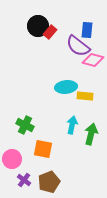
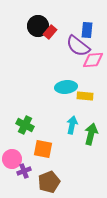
pink diamond: rotated 20 degrees counterclockwise
purple cross: moved 9 px up; rotated 32 degrees clockwise
